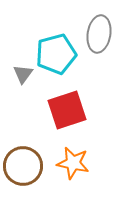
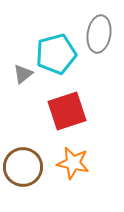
gray triangle: rotated 15 degrees clockwise
red square: moved 1 px down
brown circle: moved 1 px down
